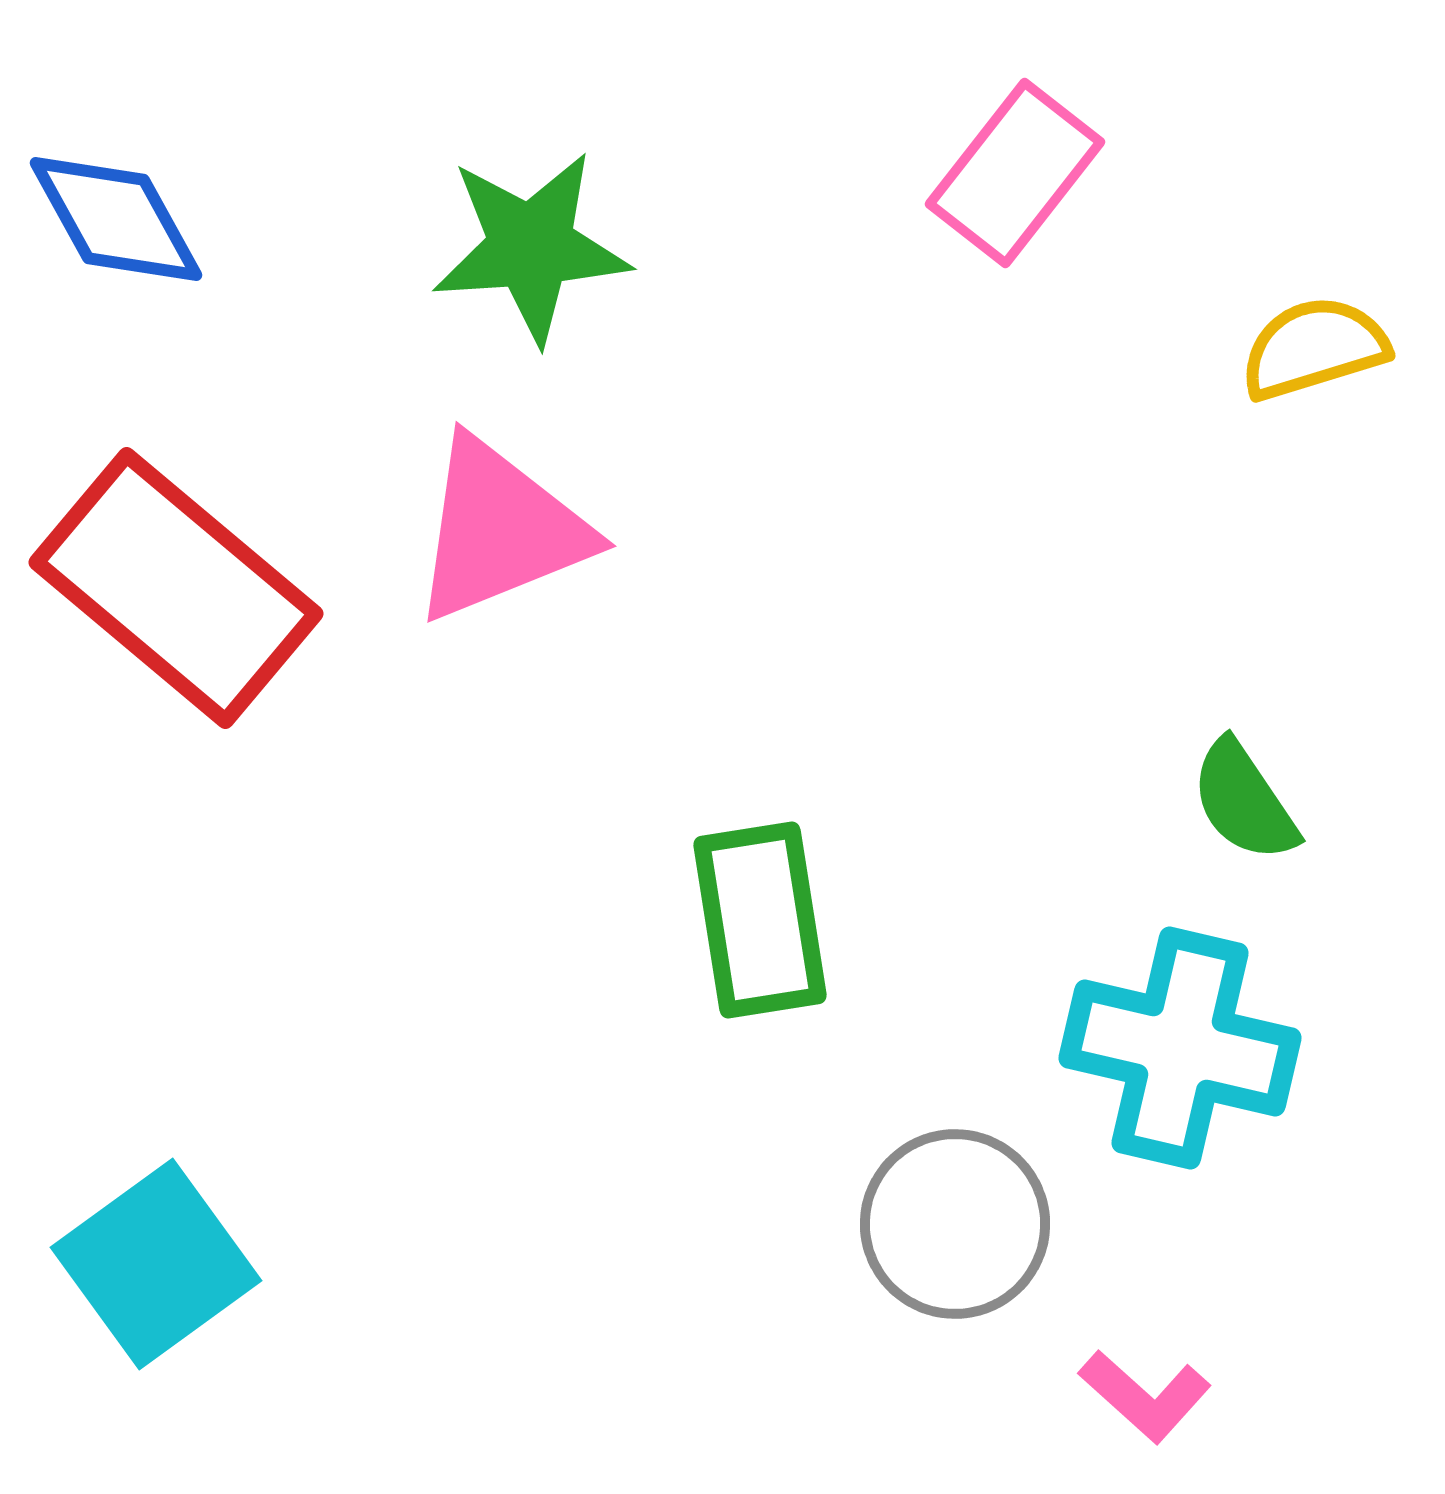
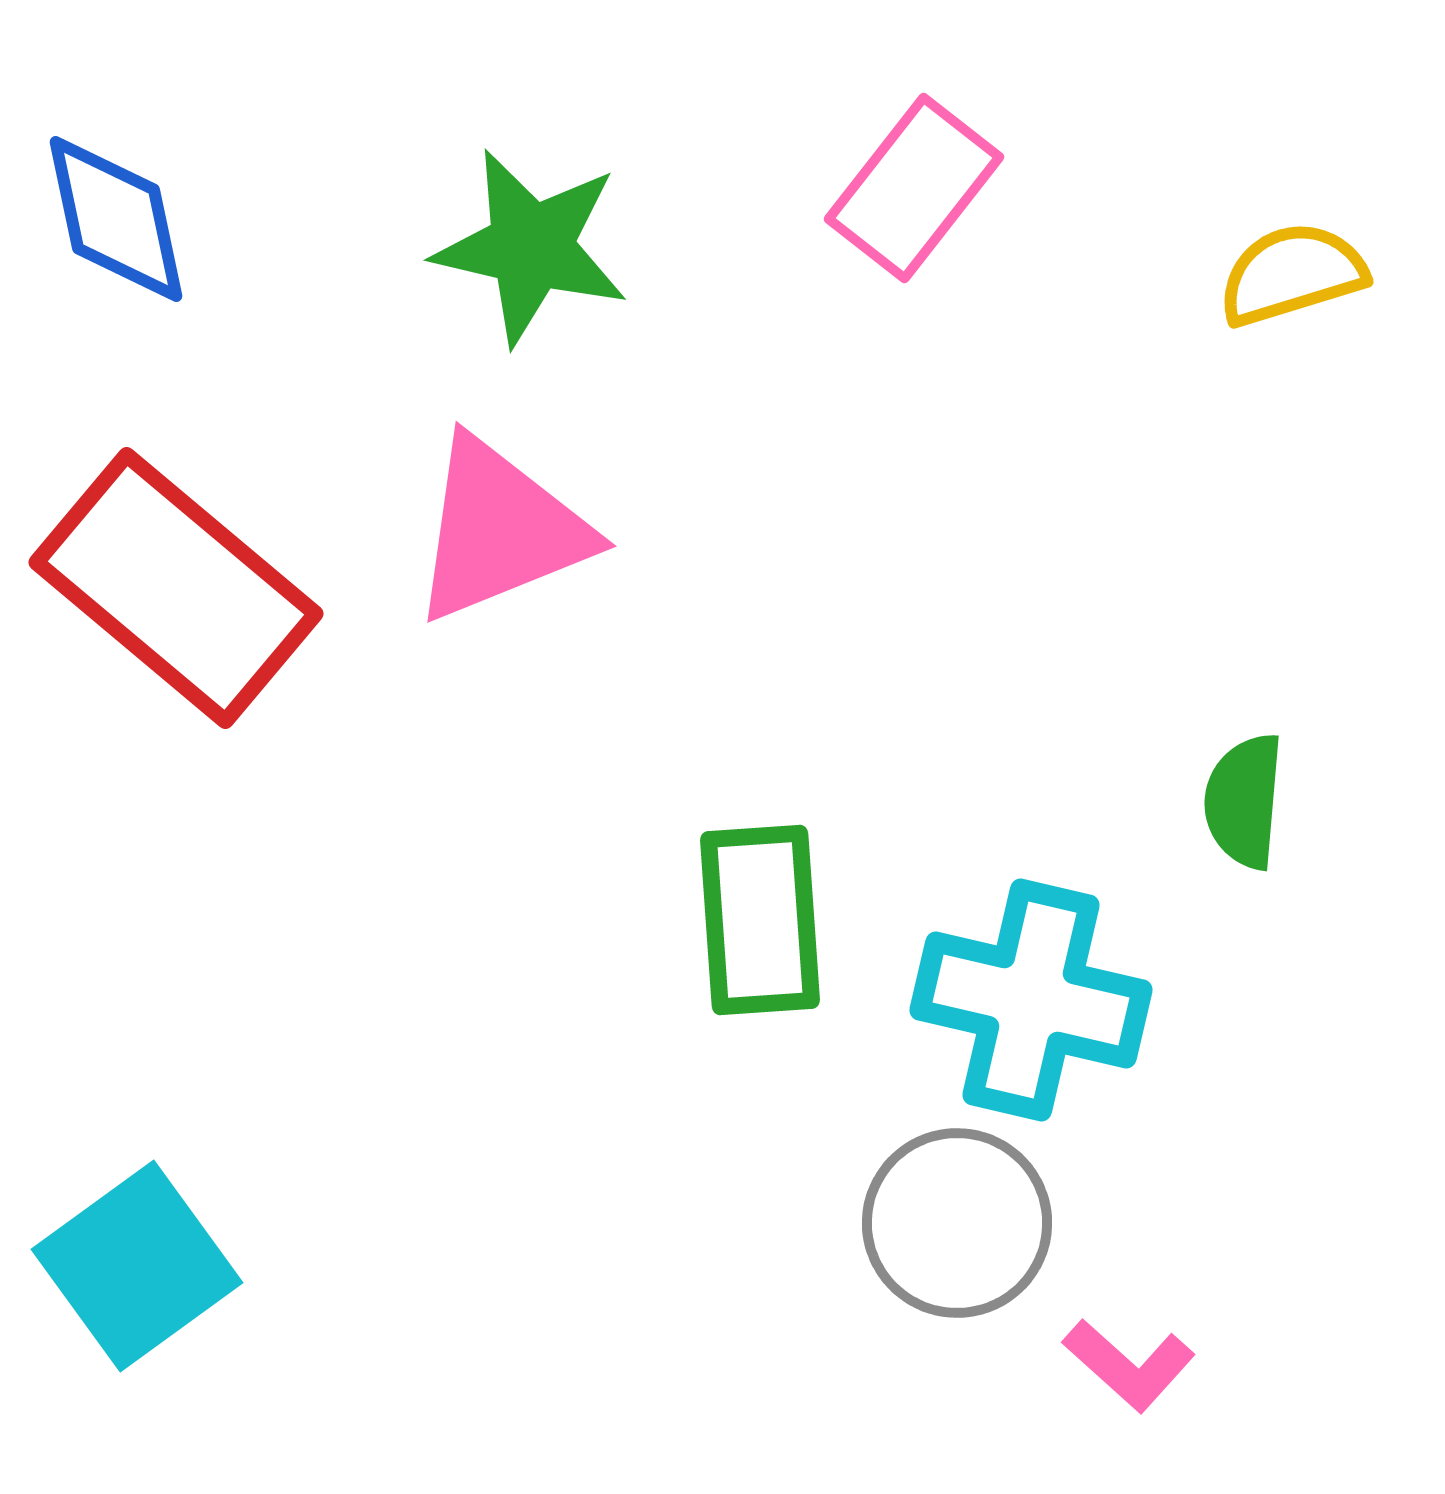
pink rectangle: moved 101 px left, 15 px down
blue diamond: rotated 17 degrees clockwise
green star: rotated 17 degrees clockwise
yellow semicircle: moved 22 px left, 74 px up
green semicircle: rotated 39 degrees clockwise
green rectangle: rotated 5 degrees clockwise
cyan cross: moved 149 px left, 48 px up
gray circle: moved 2 px right, 1 px up
cyan square: moved 19 px left, 2 px down
pink L-shape: moved 16 px left, 31 px up
